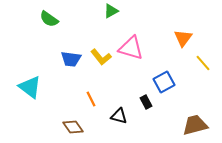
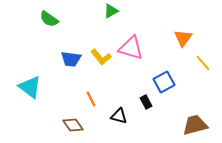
brown diamond: moved 2 px up
